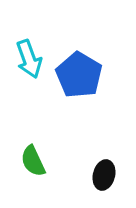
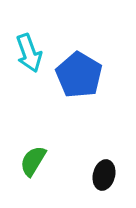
cyan arrow: moved 6 px up
green semicircle: rotated 56 degrees clockwise
